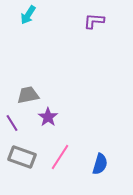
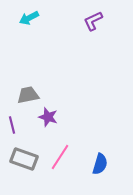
cyan arrow: moved 1 px right, 3 px down; rotated 30 degrees clockwise
purple L-shape: moved 1 px left; rotated 30 degrees counterclockwise
purple star: rotated 18 degrees counterclockwise
purple line: moved 2 px down; rotated 18 degrees clockwise
gray rectangle: moved 2 px right, 2 px down
